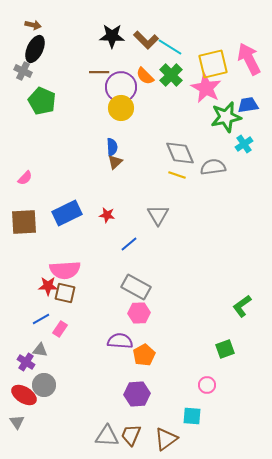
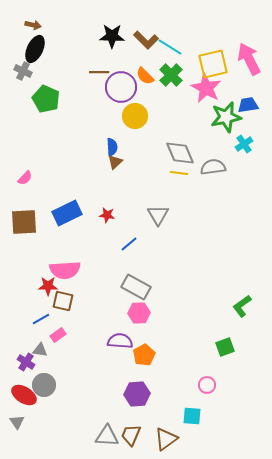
green pentagon at (42, 101): moved 4 px right, 2 px up
yellow circle at (121, 108): moved 14 px right, 8 px down
yellow line at (177, 175): moved 2 px right, 2 px up; rotated 12 degrees counterclockwise
brown square at (65, 293): moved 2 px left, 8 px down
pink rectangle at (60, 329): moved 2 px left, 6 px down; rotated 21 degrees clockwise
green square at (225, 349): moved 2 px up
